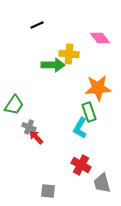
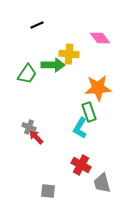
green trapezoid: moved 13 px right, 31 px up
